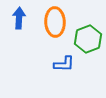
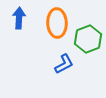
orange ellipse: moved 2 px right, 1 px down
blue L-shape: rotated 30 degrees counterclockwise
